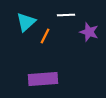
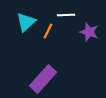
orange line: moved 3 px right, 5 px up
purple rectangle: rotated 44 degrees counterclockwise
